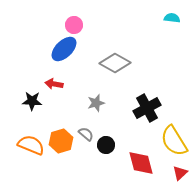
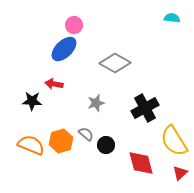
black cross: moved 2 px left
